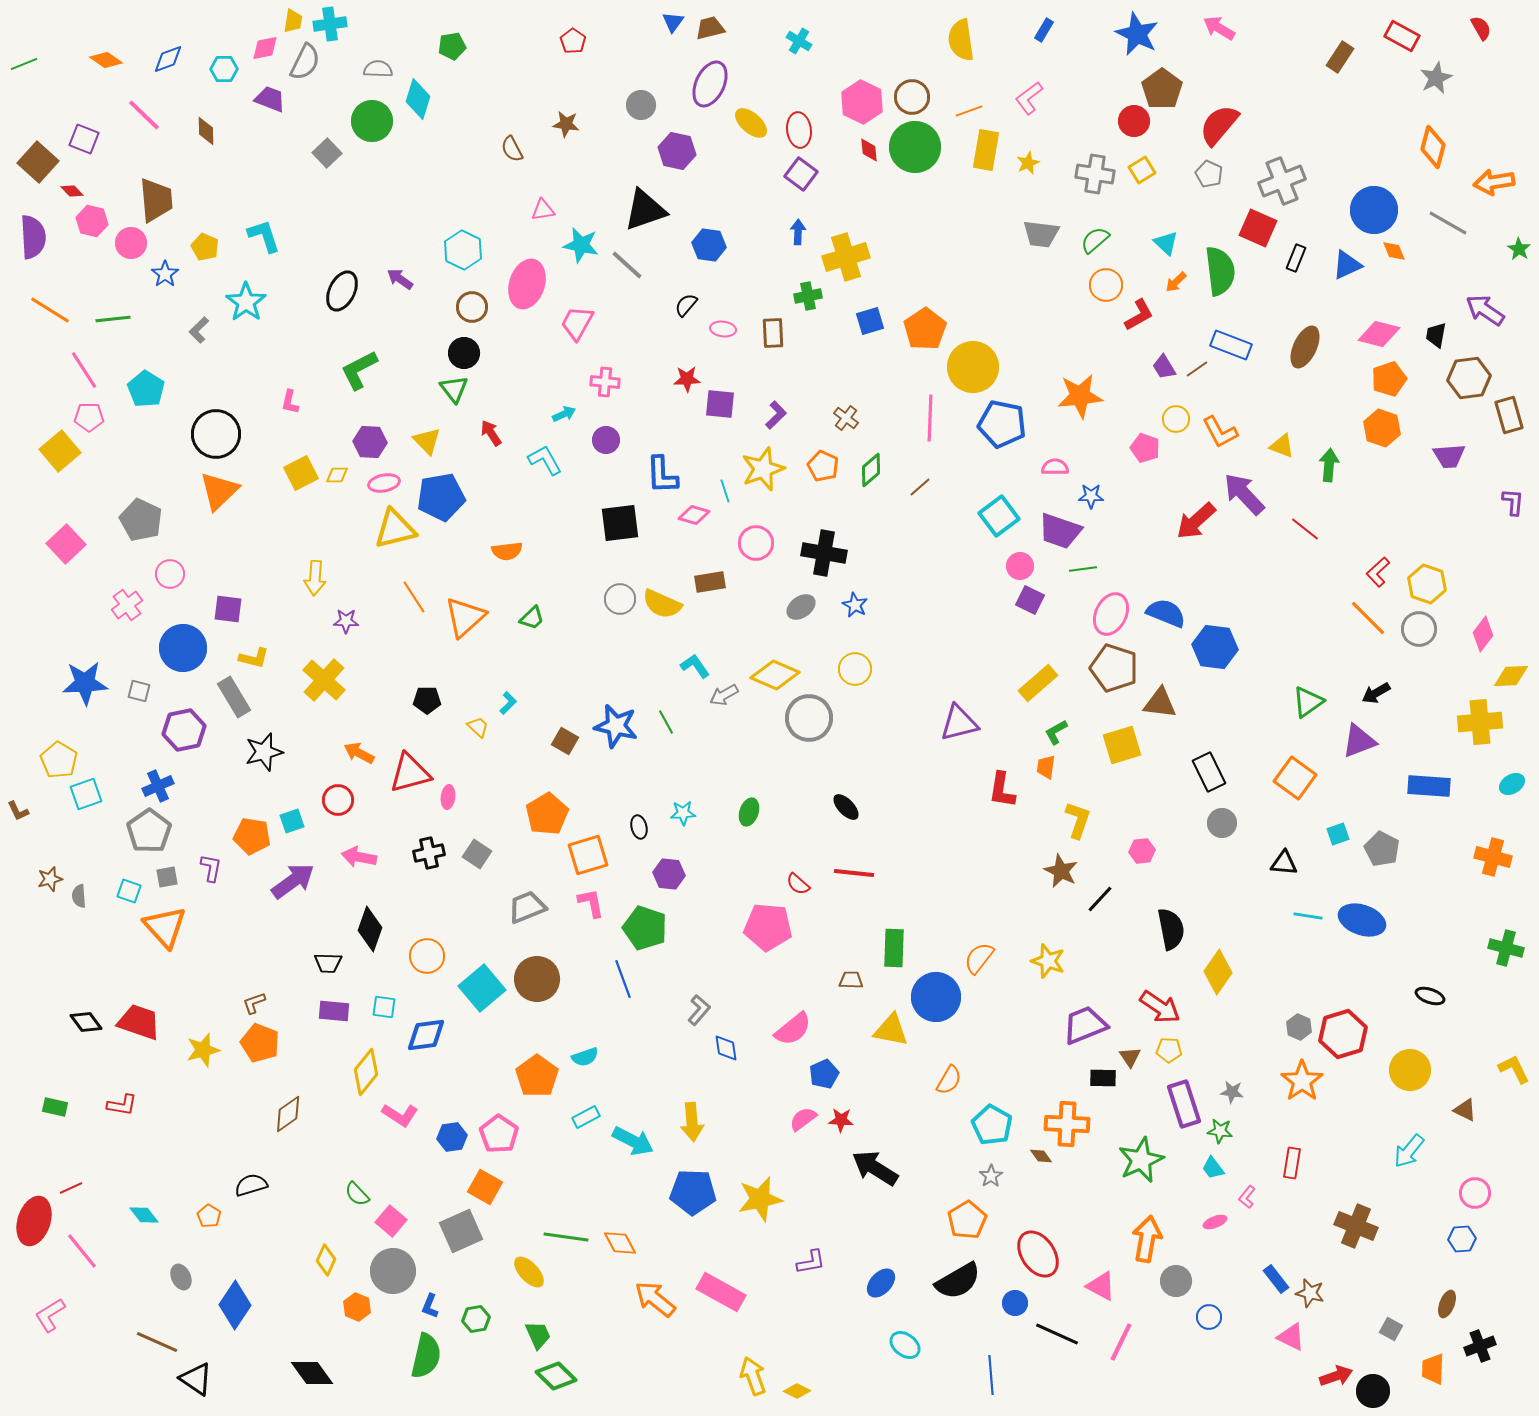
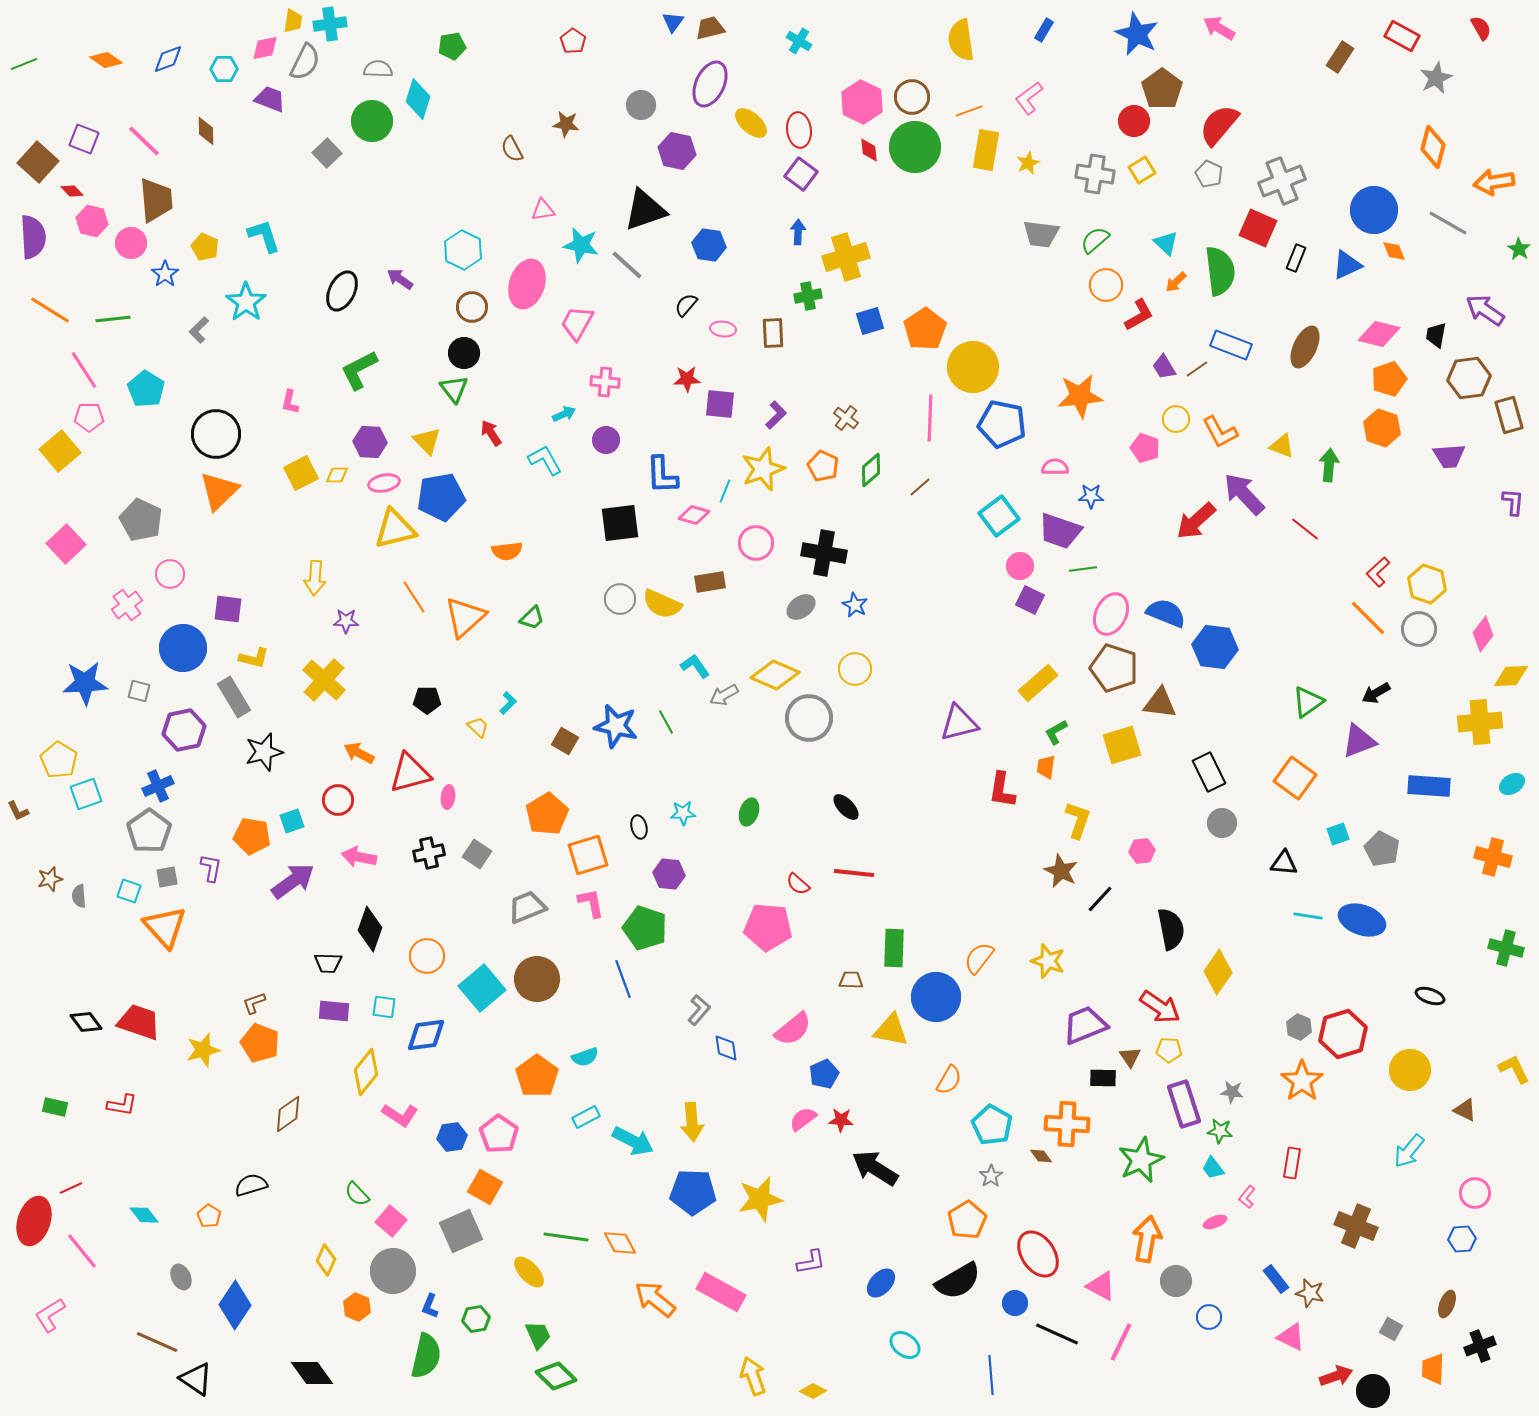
pink line at (144, 115): moved 26 px down
cyan line at (725, 491): rotated 40 degrees clockwise
yellow diamond at (797, 1391): moved 16 px right
